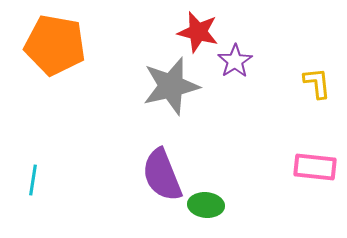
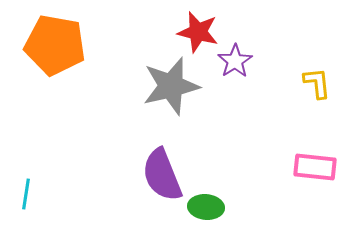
cyan line: moved 7 px left, 14 px down
green ellipse: moved 2 px down
